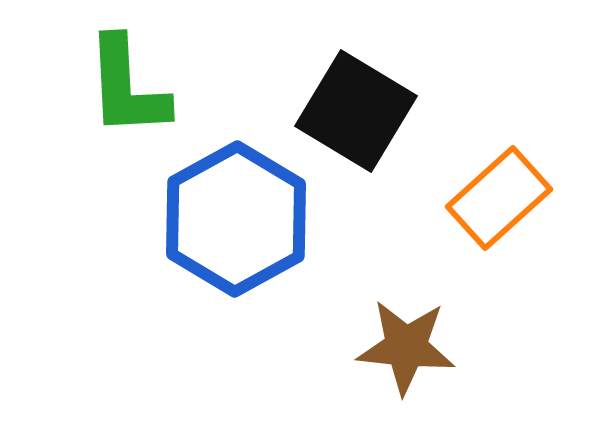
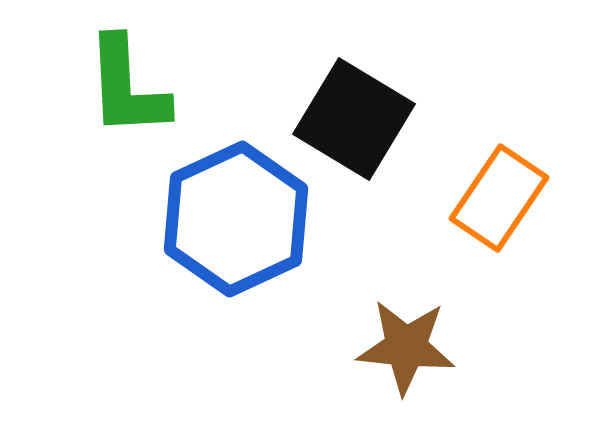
black square: moved 2 px left, 8 px down
orange rectangle: rotated 14 degrees counterclockwise
blue hexagon: rotated 4 degrees clockwise
